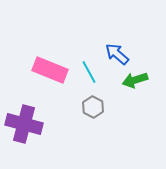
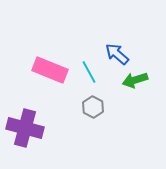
purple cross: moved 1 px right, 4 px down
